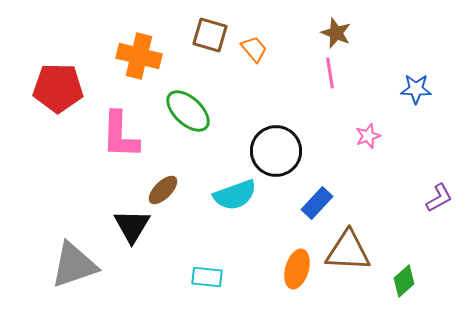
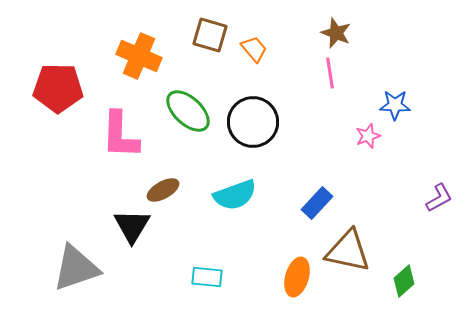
orange cross: rotated 9 degrees clockwise
blue star: moved 21 px left, 16 px down
black circle: moved 23 px left, 29 px up
brown ellipse: rotated 16 degrees clockwise
brown triangle: rotated 9 degrees clockwise
gray triangle: moved 2 px right, 3 px down
orange ellipse: moved 8 px down
